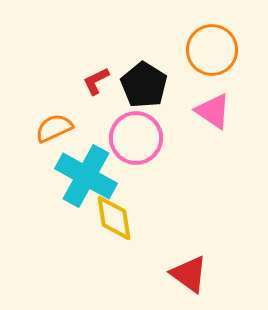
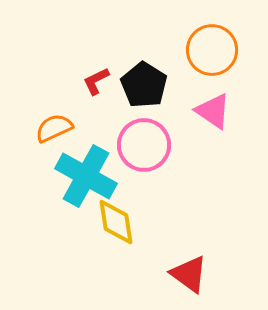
pink circle: moved 8 px right, 7 px down
yellow diamond: moved 2 px right, 4 px down
